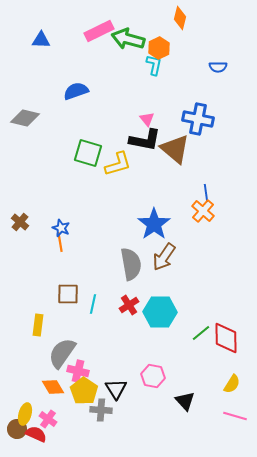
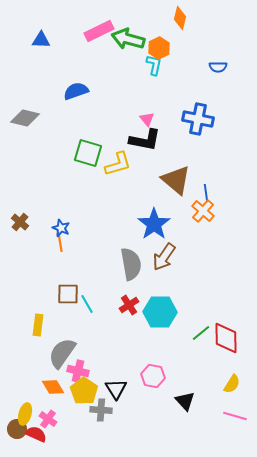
brown triangle at (175, 149): moved 1 px right, 31 px down
cyan line at (93, 304): moved 6 px left; rotated 42 degrees counterclockwise
